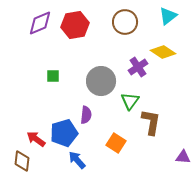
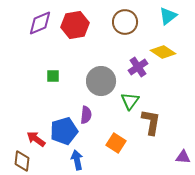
blue pentagon: moved 2 px up
blue arrow: rotated 30 degrees clockwise
